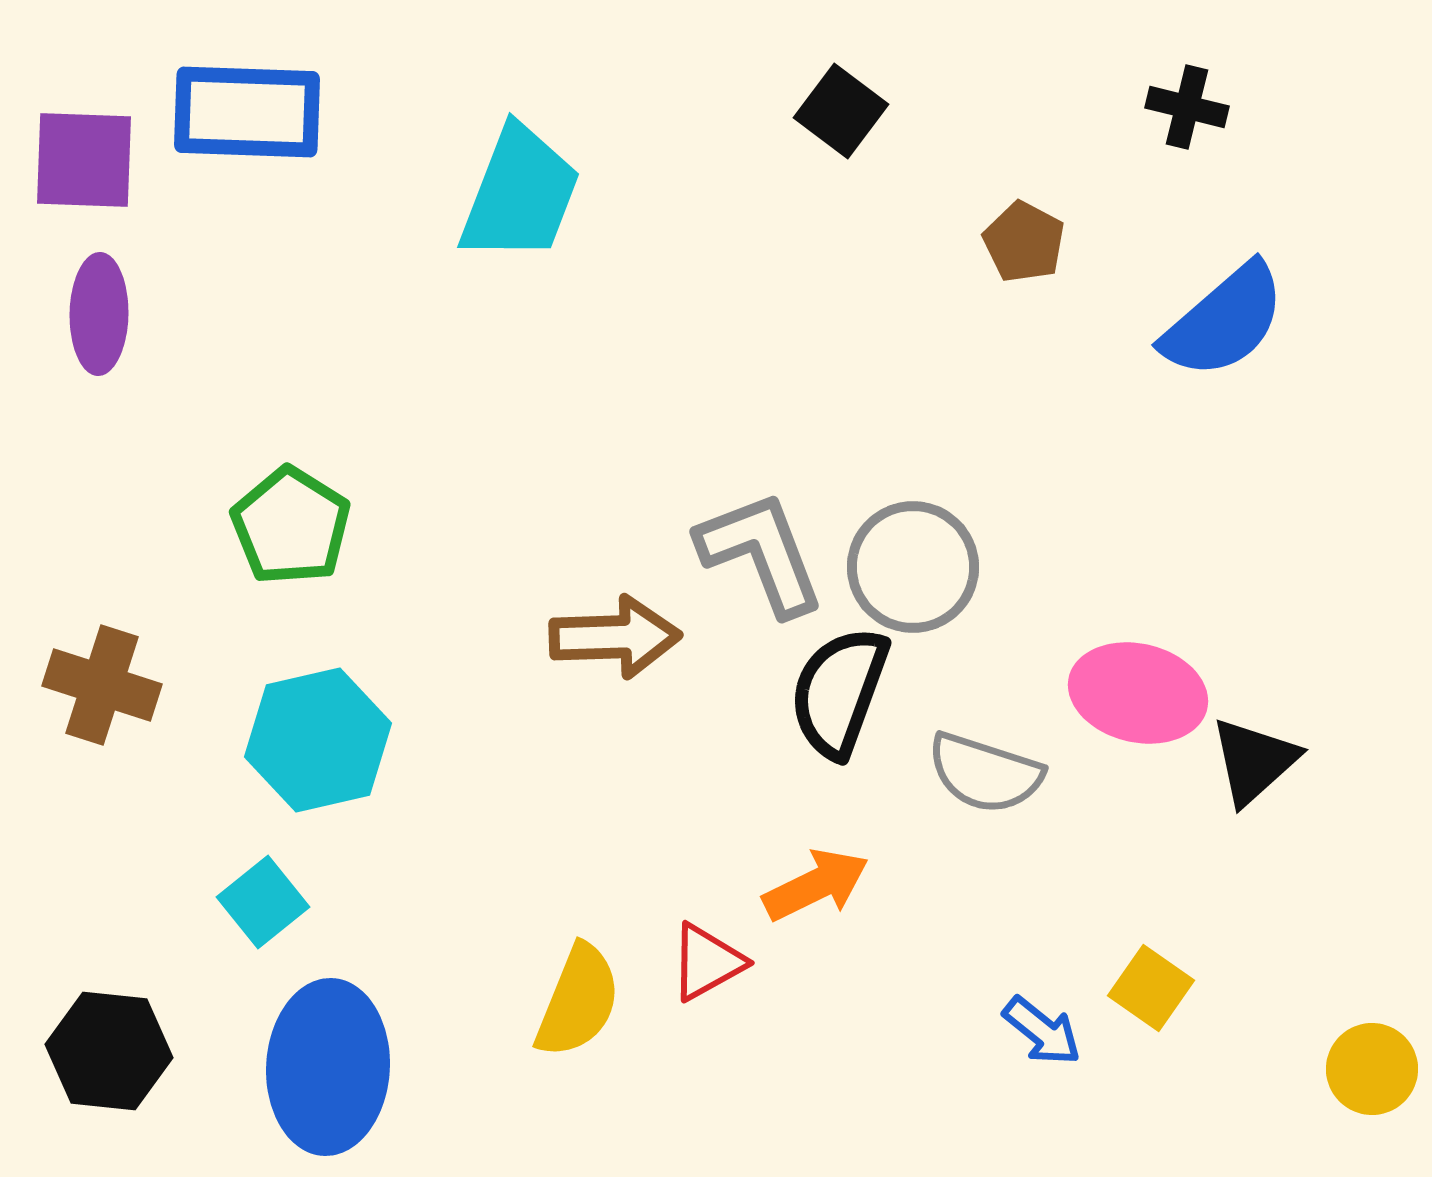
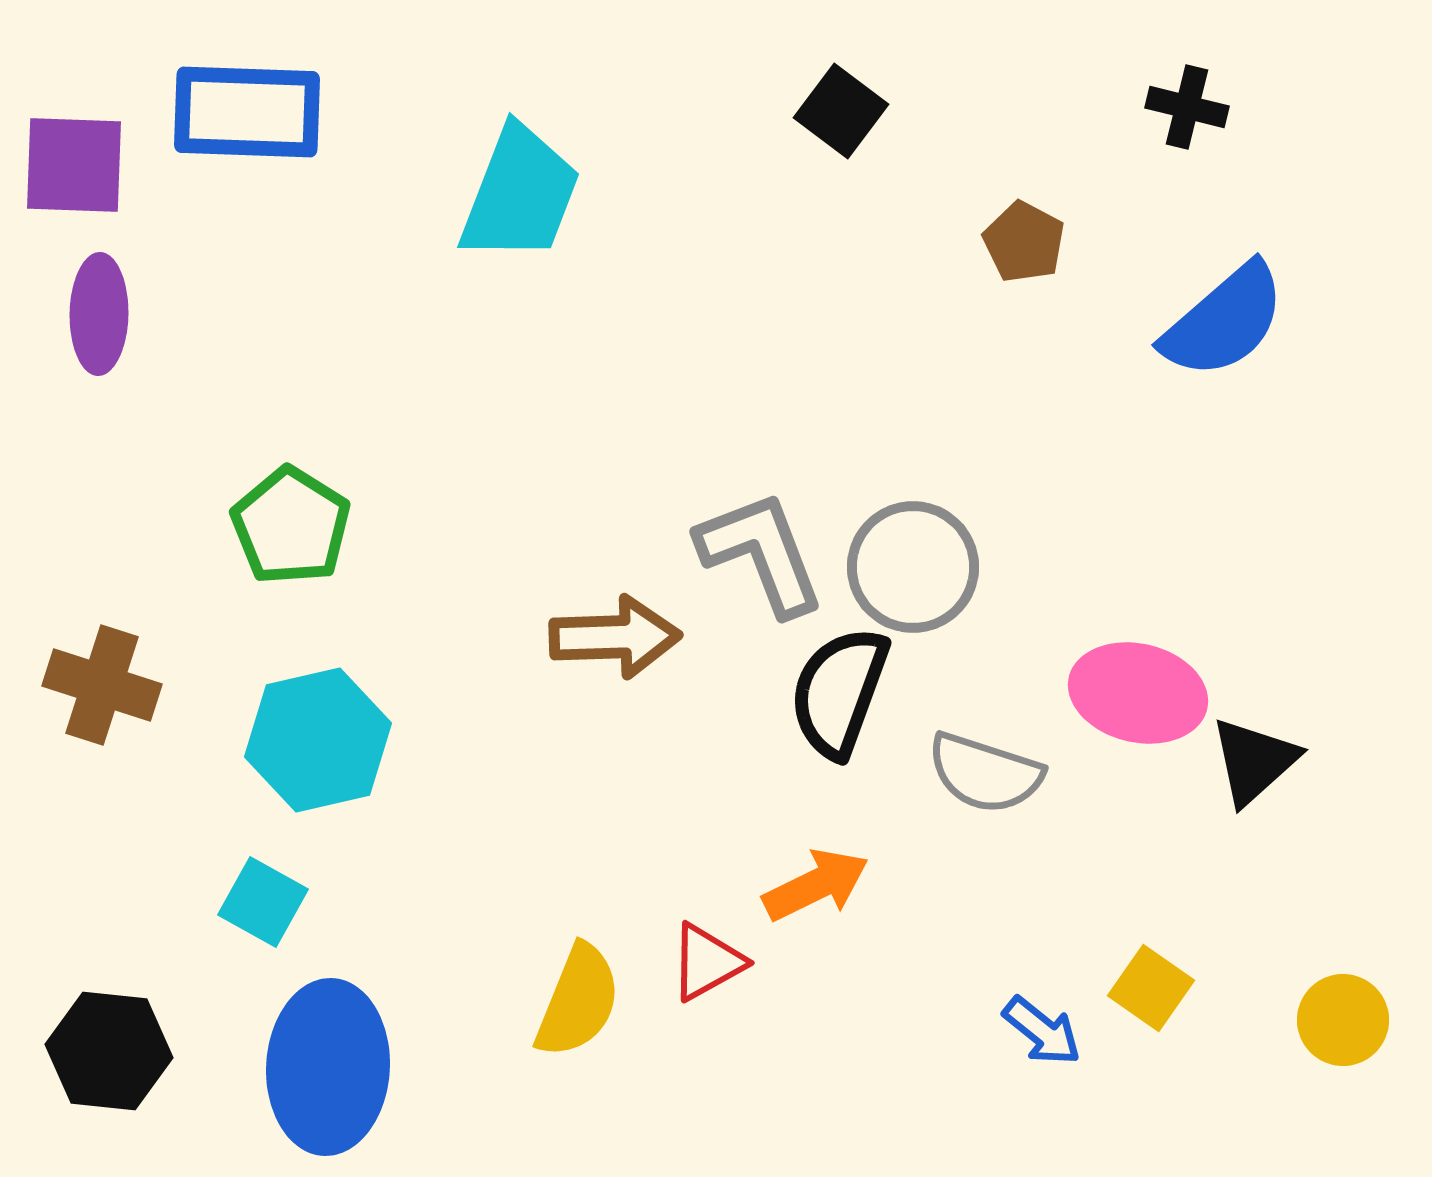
purple square: moved 10 px left, 5 px down
cyan square: rotated 22 degrees counterclockwise
yellow circle: moved 29 px left, 49 px up
